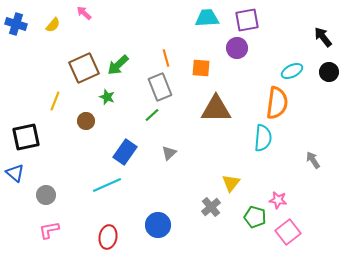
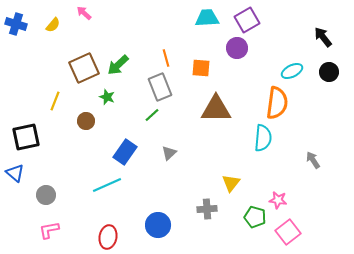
purple square: rotated 20 degrees counterclockwise
gray cross: moved 4 px left, 2 px down; rotated 36 degrees clockwise
